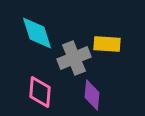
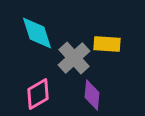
gray cross: rotated 20 degrees counterclockwise
pink diamond: moved 2 px left, 2 px down; rotated 56 degrees clockwise
